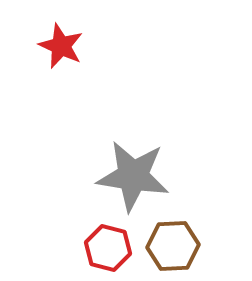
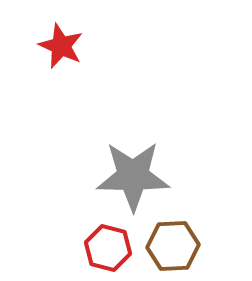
gray star: rotated 8 degrees counterclockwise
